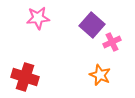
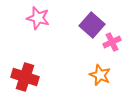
pink star: rotated 20 degrees clockwise
